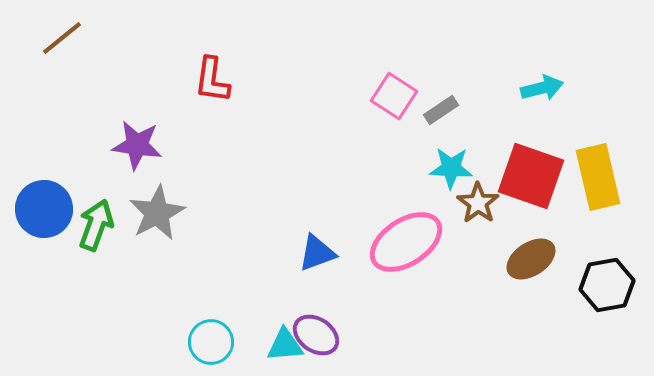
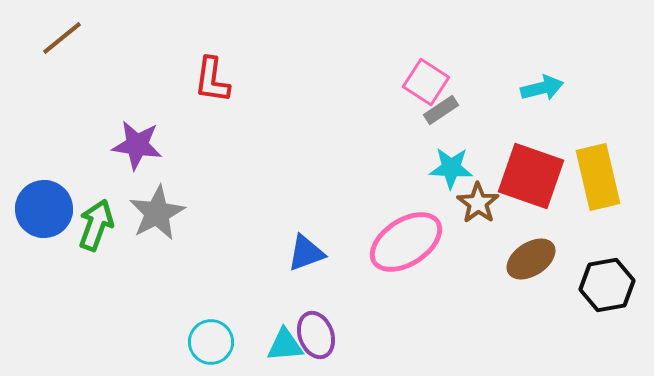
pink square: moved 32 px right, 14 px up
blue triangle: moved 11 px left
purple ellipse: rotated 36 degrees clockwise
